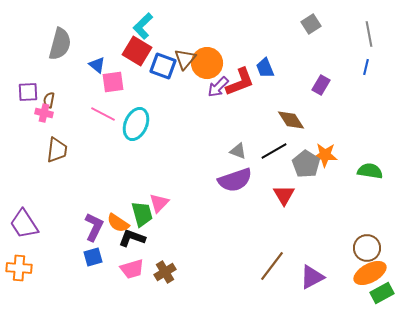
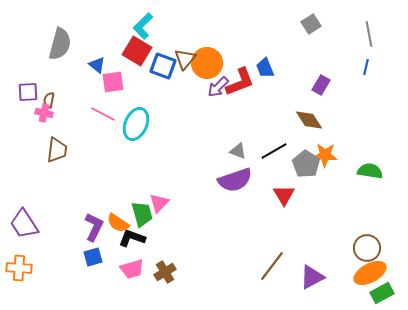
brown diamond at (291, 120): moved 18 px right
